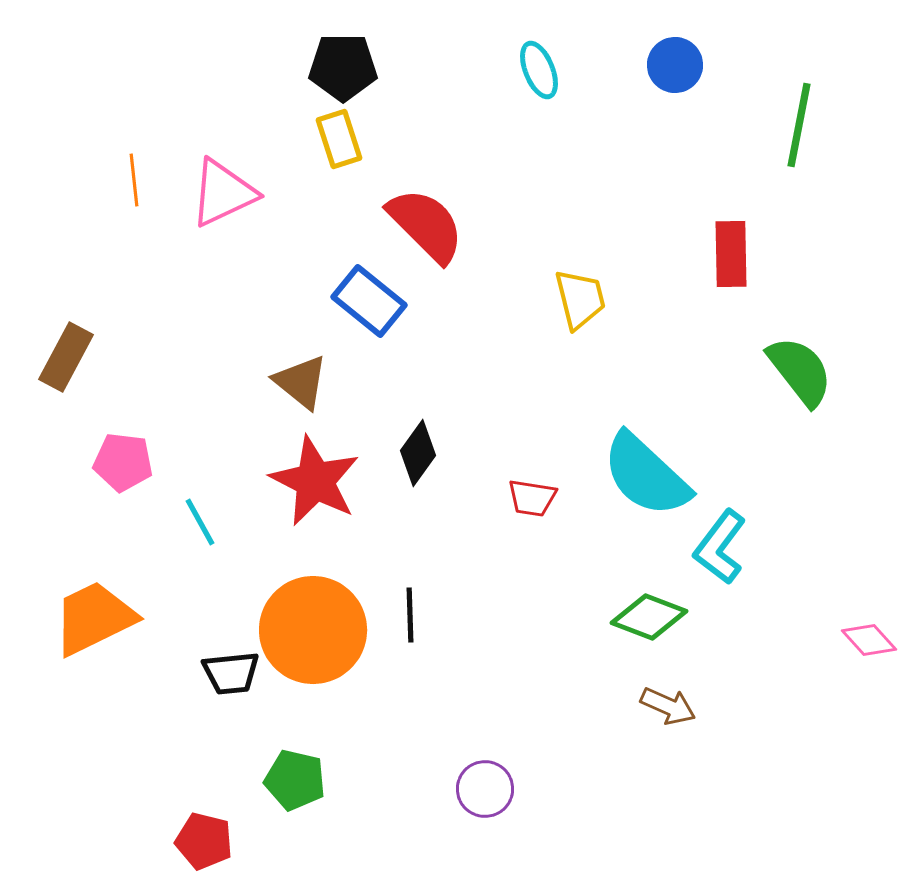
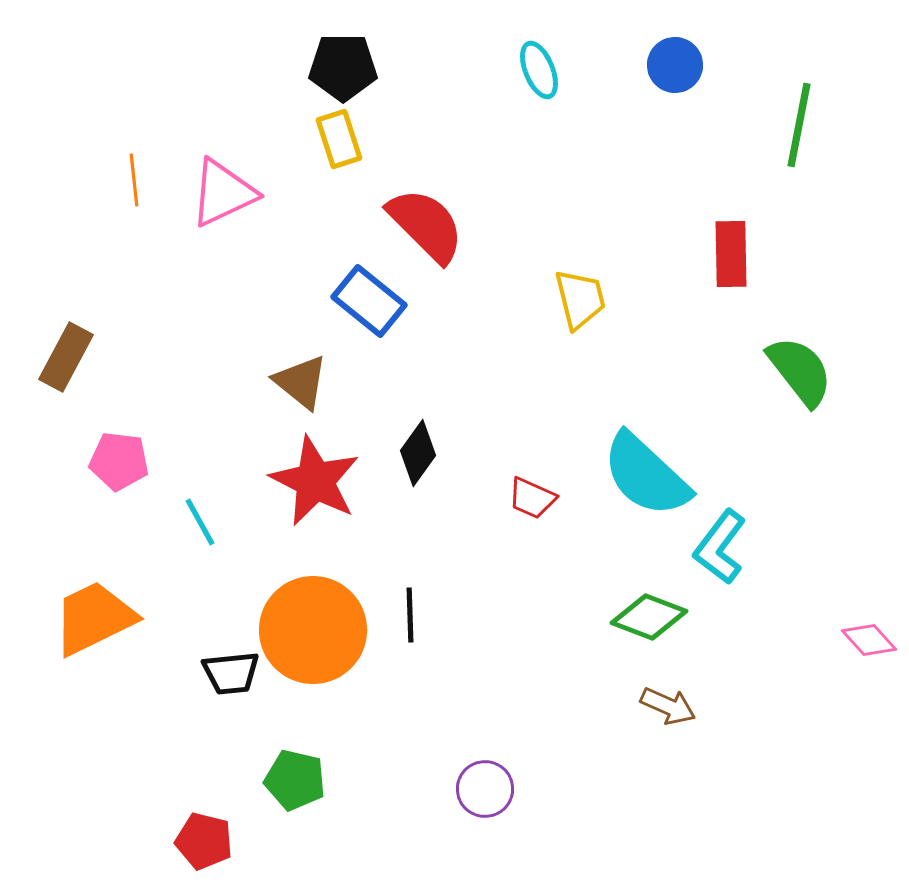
pink pentagon: moved 4 px left, 1 px up
red trapezoid: rotated 15 degrees clockwise
